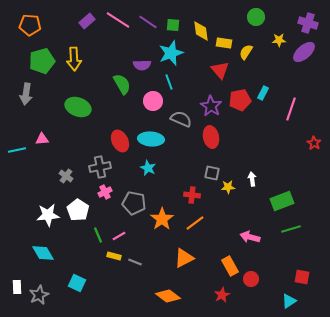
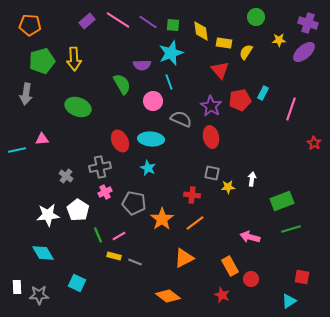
white arrow at (252, 179): rotated 16 degrees clockwise
gray star at (39, 295): rotated 24 degrees clockwise
red star at (222, 295): rotated 21 degrees counterclockwise
